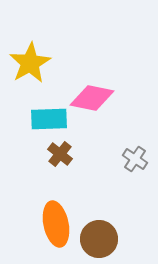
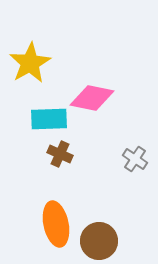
brown cross: rotated 15 degrees counterclockwise
brown circle: moved 2 px down
